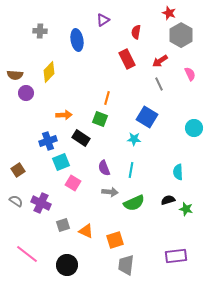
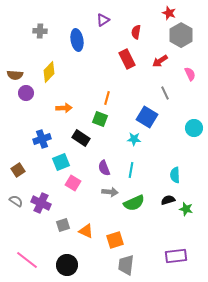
gray line: moved 6 px right, 9 px down
orange arrow: moved 7 px up
blue cross: moved 6 px left, 2 px up
cyan semicircle: moved 3 px left, 3 px down
pink line: moved 6 px down
